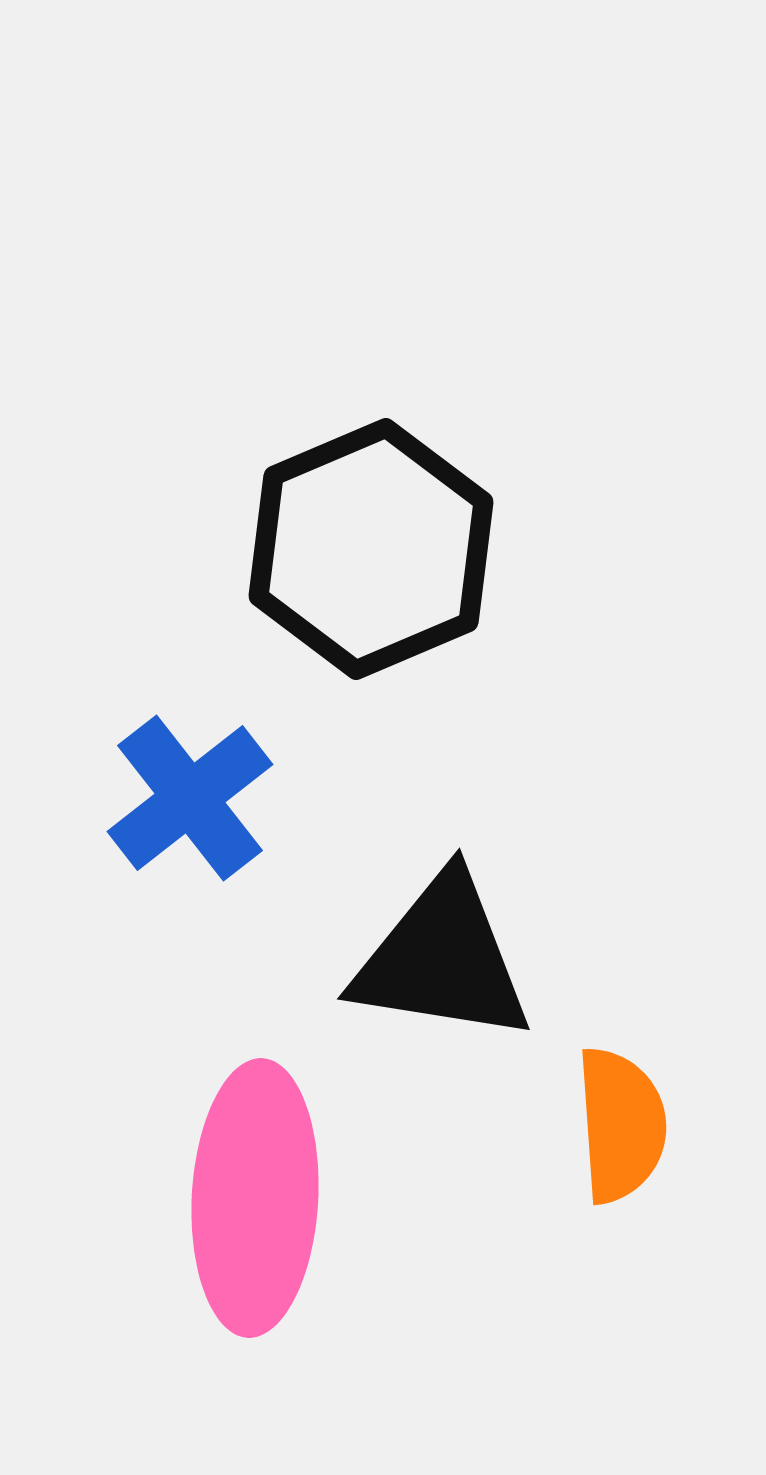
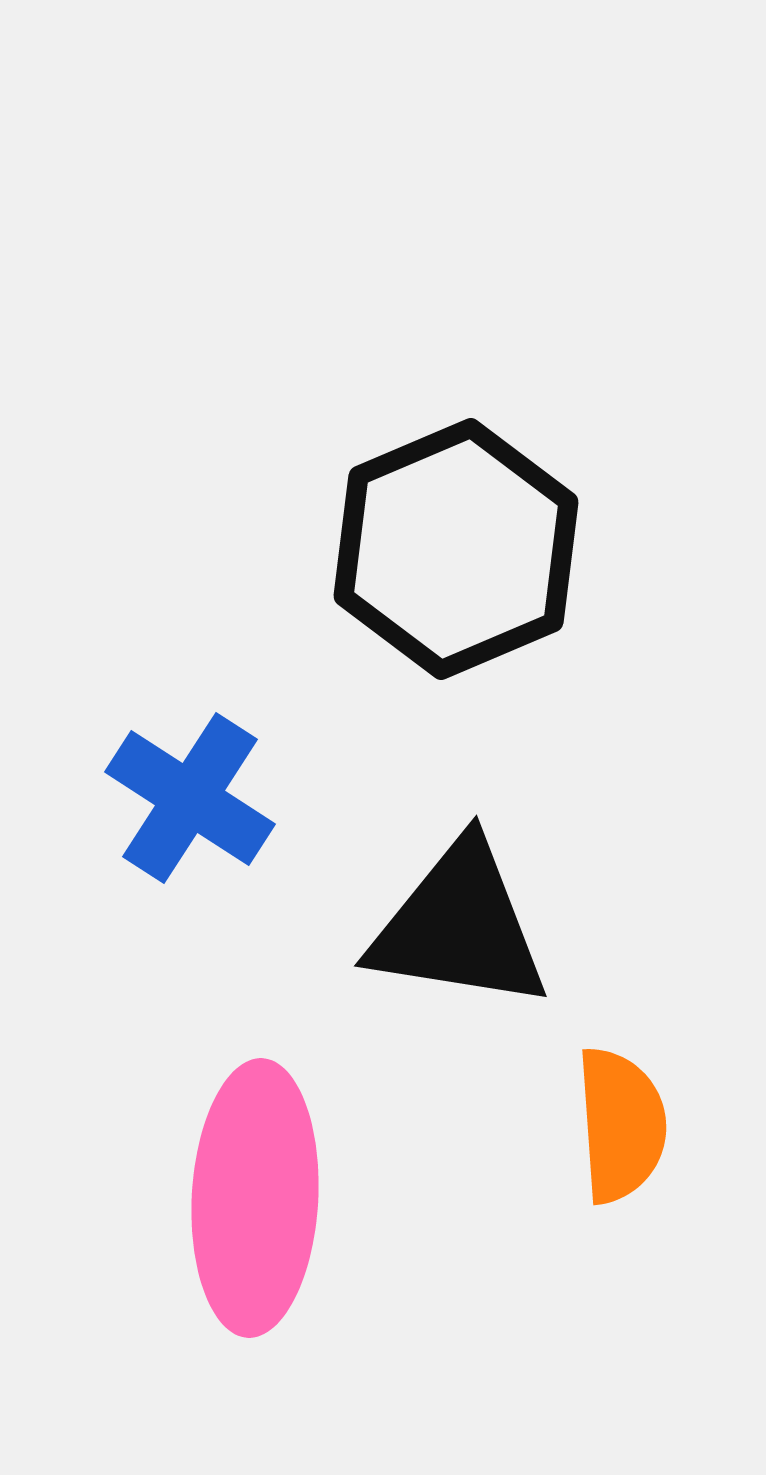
black hexagon: moved 85 px right
blue cross: rotated 19 degrees counterclockwise
black triangle: moved 17 px right, 33 px up
